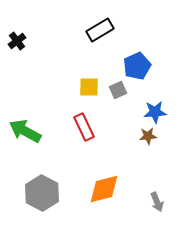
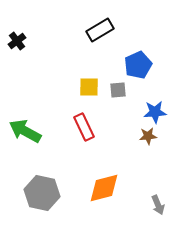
blue pentagon: moved 1 px right, 1 px up
gray square: rotated 18 degrees clockwise
orange diamond: moved 1 px up
gray hexagon: rotated 16 degrees counterclockwise
gray arrow: moved 1 px right, 3 px down
